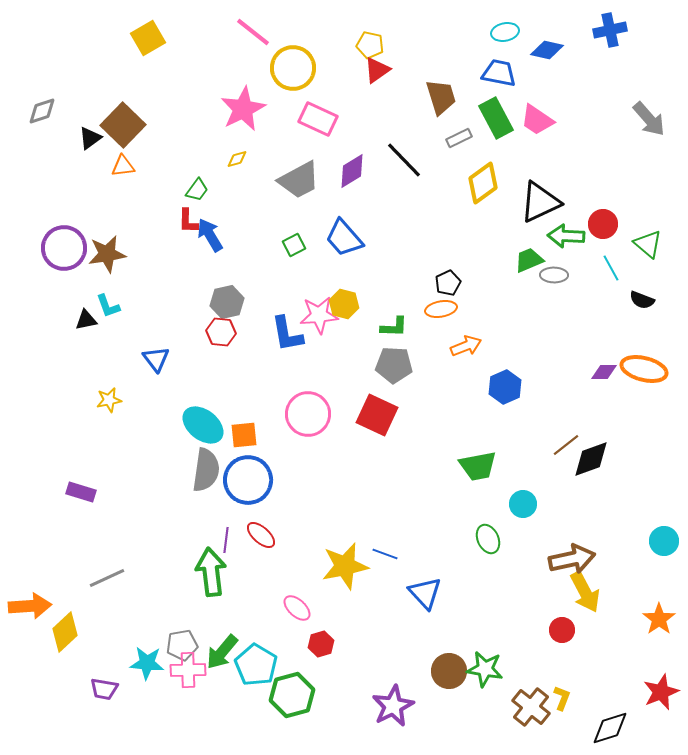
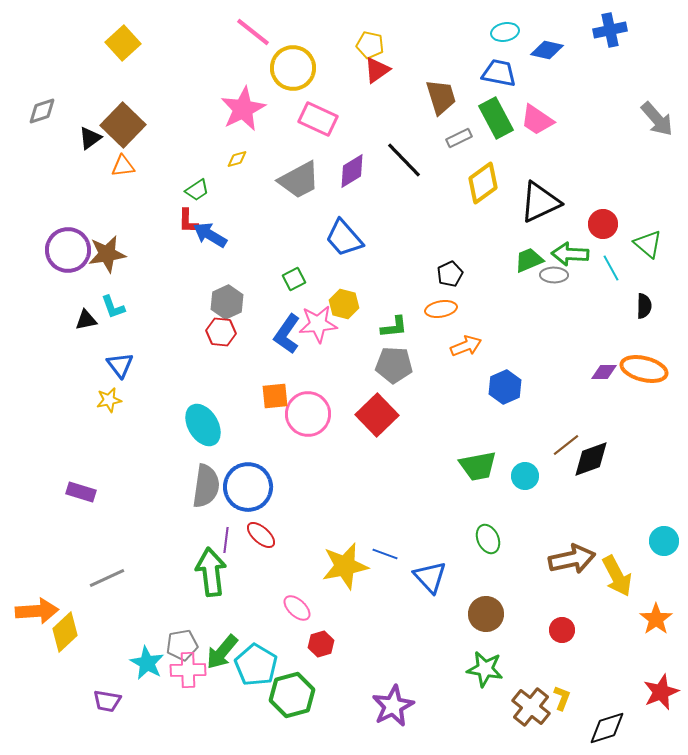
yellow square at (148, 38): moved 25 px left, 5 px down; rotated 12 degrees counterclockwise
gray arrow at (649, 119): moved 8 px right
green trapezoid at (197, 190): rotated 20 degrees clockwise
blue arrow at (210, 235): rotated 28 degrees counterclockwise
green arrow at (566, 236): moved 4 px right, 18 px down
green square at (294, 245): moved 34 px down
purple circle at (64, 248): moved 4 px right, 2 px down
black pentagon at (448, 283): moved 2 px right, 9 px up
black semicircle at (642, 300): moved 2 px right, 6 px down; rotated 110 degrees counterclockwise
gray hexagon at (227, 302): rotated 12 degrees counterclockwise
cyan L-shape at (108, 306): moved 5 px right, 1 px down
pink star at (319, 315): moved 1 px left, 9 px down
green L-shape at (394, 327): rotated 8 degrees counterclockwise
blue L-shape at (287, 334): rotated 45 degrees clockwise
blue triangle at (156, 359): moved 36 px left, 6 px down
red square at (377, 415): rotated 21 degrees clockwise
cyan ellipse at (203, 425): rotated 21 degrees clockwise
orange square at (244, 435): moved 31 px right, 39 px up
gray semicircle at (206, 470): moved 16 px down
blue circle at (248, 480): moved 7 px down
cyan circle at (523, 504): moved 2 px right, 28 px up
yellow arrow at (585, 592): moved 32 px right, 16 px up
blue triangle at (425, 593): moved 5 px right, 16 px up
orange arrow at (30, 606): moved 7 px right, 5 px down
orange star at (659, 619): moved 3 px left
cyan star at (147, 663): rotated 24 degrees clockwise
brown circle at (449, 671): moved 37 px right, 57 px up
purple trapezoid at (104, 689): moved 3 px right, 12 px down
black diamond at (610, 728): moved 3 px left
